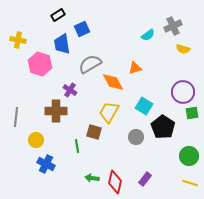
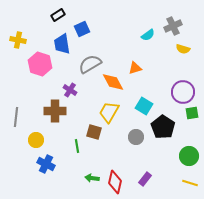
brown cross: moved 1 px left
